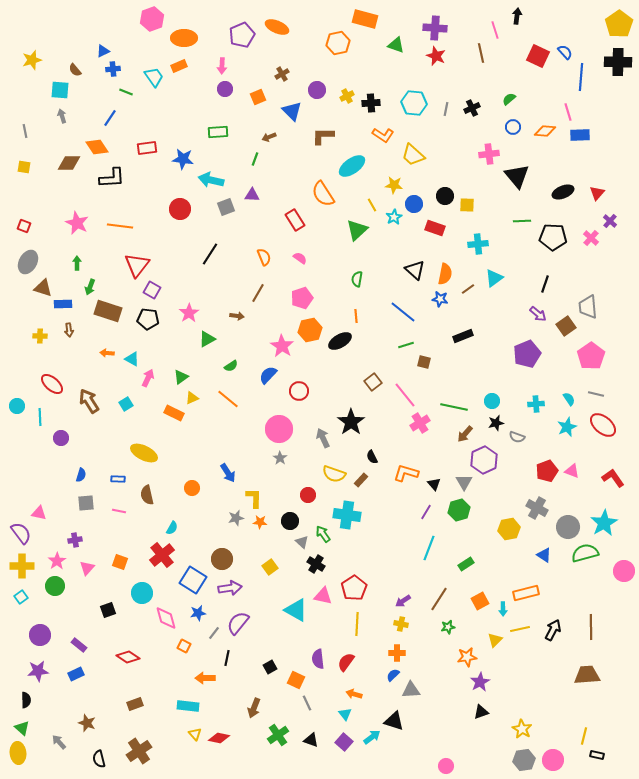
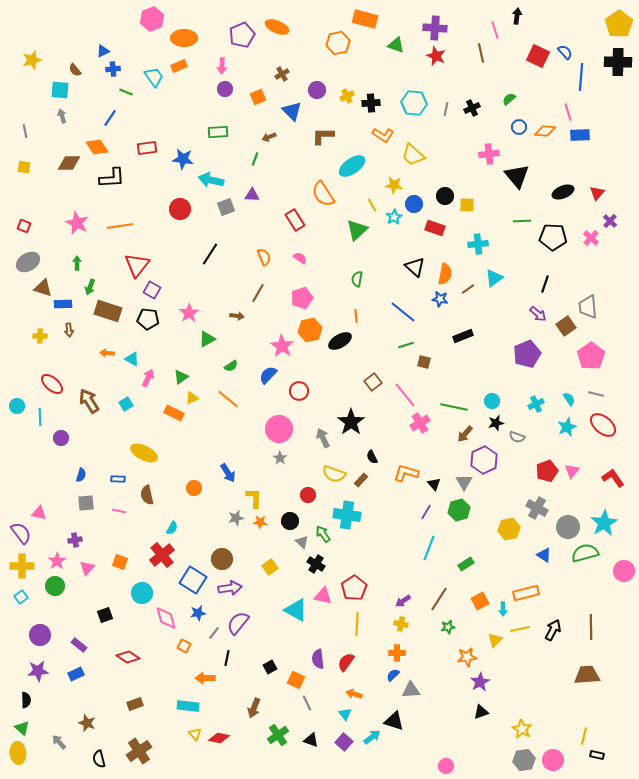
blue circle at (513, 127): moved 6 px right
orange line at (120, 226): rotated 15 degrees counterclockwise
gray ellipse at (28, 262): rotated 30 degrees clockwise
black triangle at (415, 270): moved 3 px up
cyan cross at (536, 404): rotated 21 degrees counterclockwise
pink triangle at (572, 471): rotated 49 degrees clockwise
orange circle at (192, 488): moved 2 px right
black square at (108, 610): moved 3 px left, 5 px down
